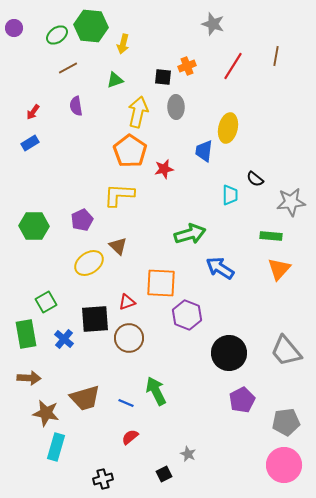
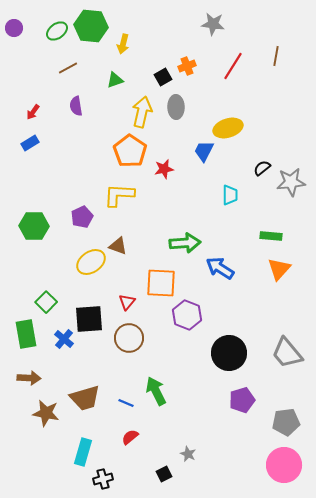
gray star at (213, 24): rotated 10 degrees counterclockwise
green ellipse at (57, 35): moved 4 px up
black square at (163, 77): rotated 36 degrees counterclockwise
yellow arrow at (138, 112): moved 4 px right
yellow ellipse at (228, 128): rotated 60 degrees clockwise
blue trapezoid at (204, 151): rotated 20 degrees clockwise
black semicircle at (255, 179): moved 7 px right, 11 px up; rotated 102 degrees clockwise
gray star at (291, 202): moved 20 px up
purple pentagon at (82, 220): moved 3 px up
green arrow at (190, 234): moved 5 px left, 9 px down; rotated 12 degrees clockwise
brown triangle at (118, 246): rotated 24 degrees counterclockwise
yellow ellipse at (89, 263): moved 2 px right, 1 px up
green square at (46, 302): rotated 15 degrees counterclockwise
red triangle at (127, 302): rotated 30 degrees counterclockwise
black square at (95, 319): moved 6 px left
gray trapezoid at (286, 351): moved 1 px right, 2 px down
purple pentagon at (242, 400): rotated 10 degrees clockwise
cyan rectangle at (56, 447): moved 27 px right, 5 px down
